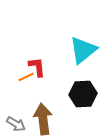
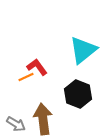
red L-shape: rotated 30 degrees counterclockwise
black hexagon: moved 5 px left; rotated 24 degrees clockwise
